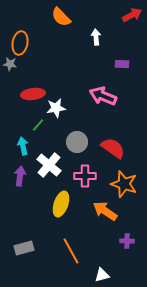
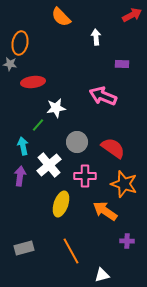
red ellipse: moved 12 px up
white cross: rotated 10 degrees clockwise
